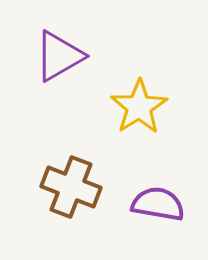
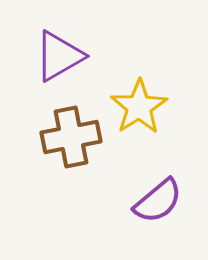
brown cross: moved 50 px up; rotated 32 degrees counterclockwise
purple semicircle: moved 3 px up; rotated 130 degrees clockwise
